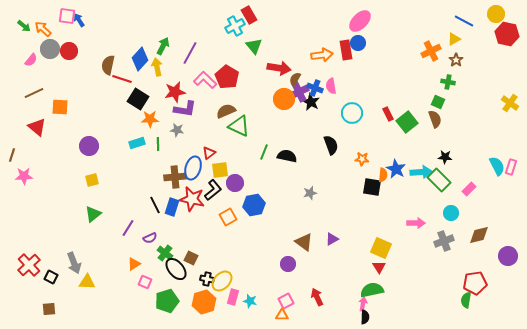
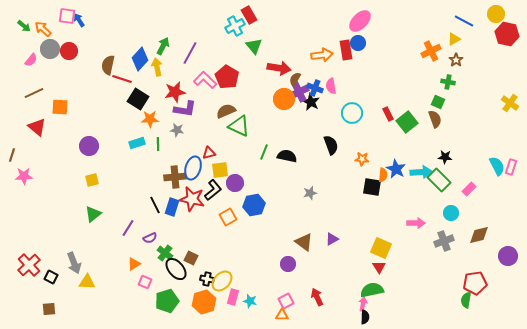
red triangle at (209, 153): rotated 24 degrees clockwise
